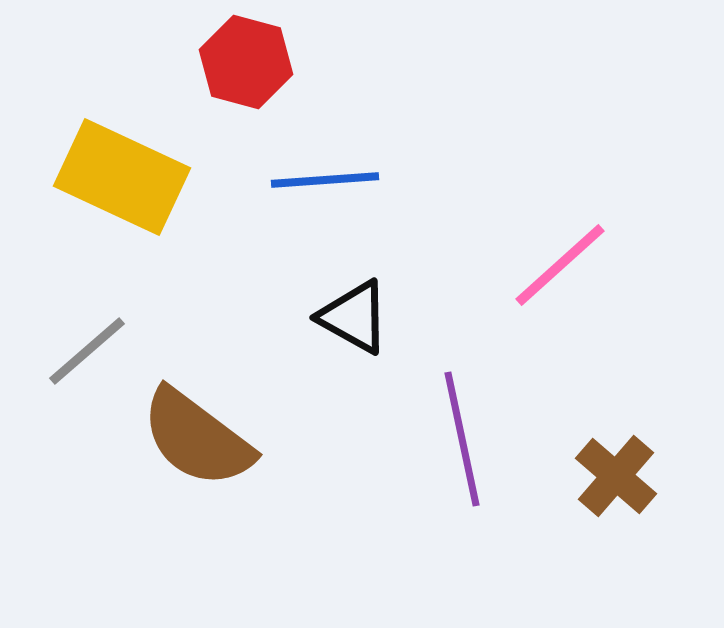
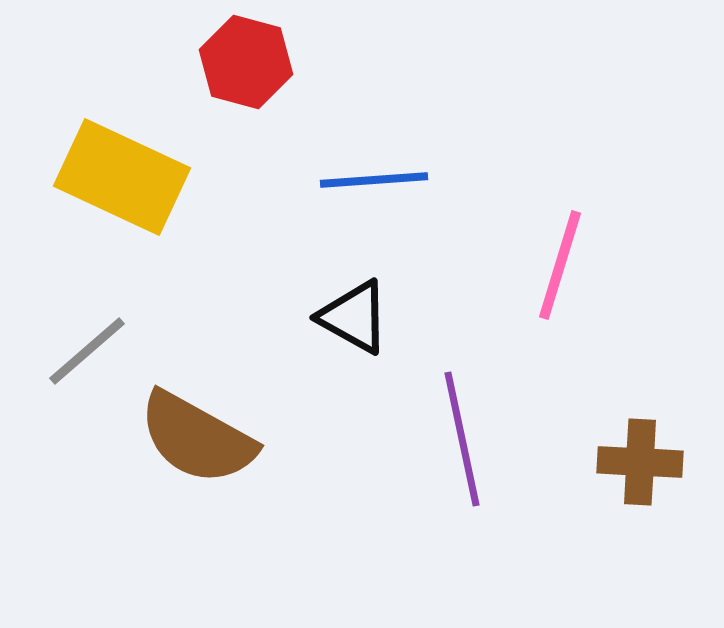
blue line: moved 49 px right
pink line: rotated 31 degrees counterclockwise
brown semicircle: rotated 8 degrees counterclockwise
brown cross: moved 24 px right, 14 px up; rotated 38 degrees counterclockwise
